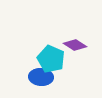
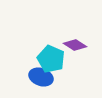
blue ellipse: rotated 15 degrees clockwise
